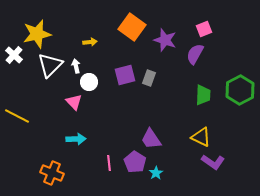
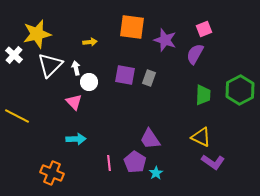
orange square: rotated 28 degrees counterclockwise
white arrow: moved 2 px down
purple square: rotated 25 degrees clockwise
purple trapezoid: moved 1 px left
